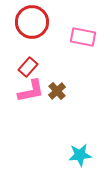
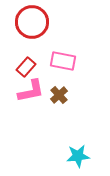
pink rectangle: moved 20 px left, 24 px down
red rectangle: moved 2 px left
brown cross: moved 2 px right, 4 px down
cyan star: moved 2 px left, 1 px down
